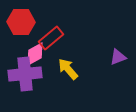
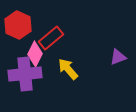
red hexagon: moved 3 px left, 3 px down; rotated 24 degrees clockwise
pink diamond: rotated 35 degrees counterclockwise
